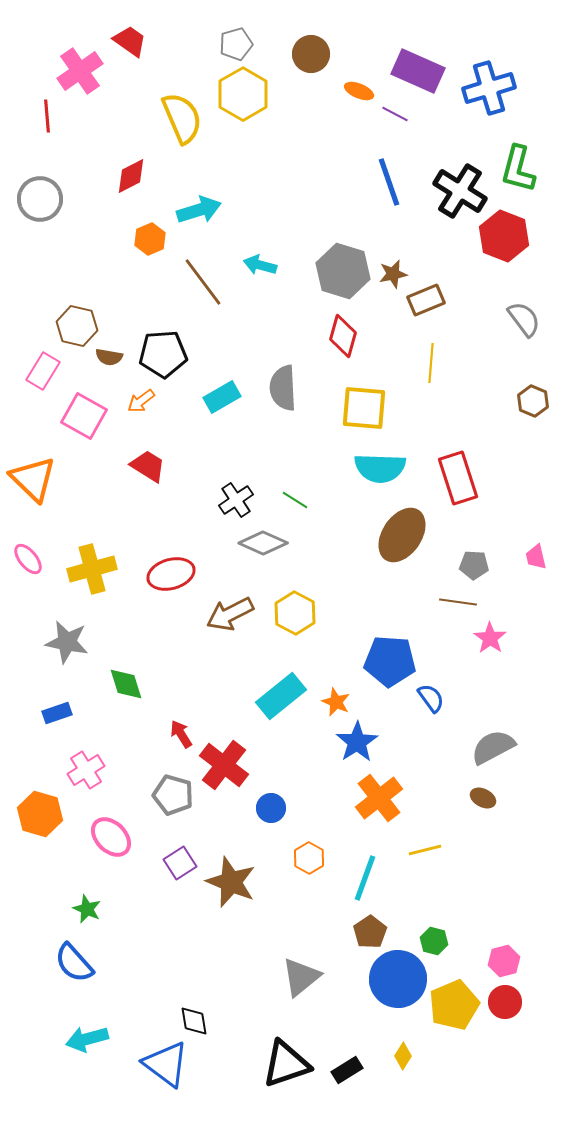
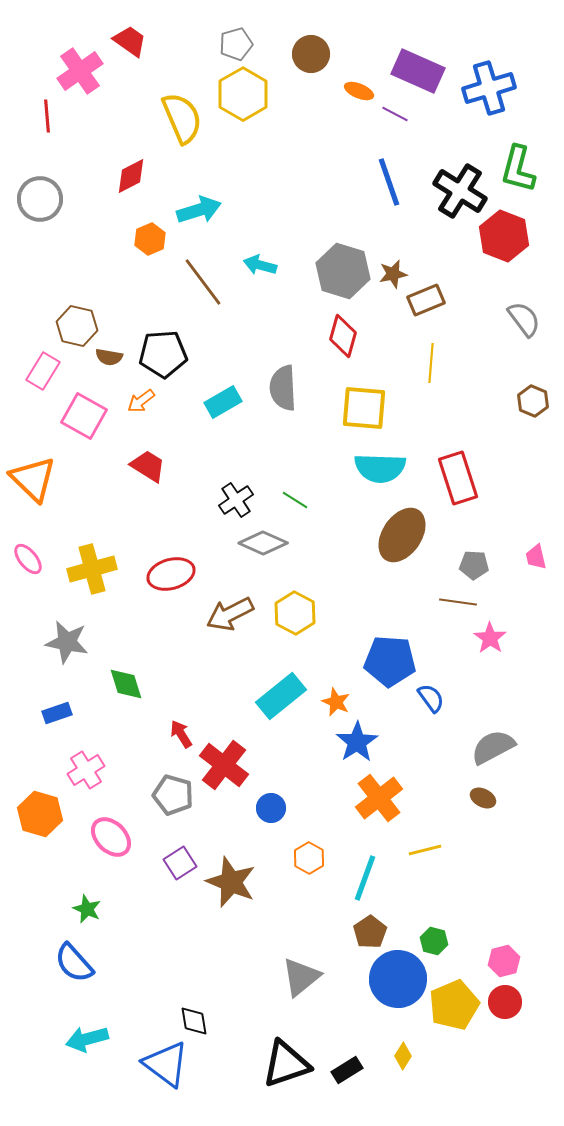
cyan rectangle at (222, 397): moved 1 px right, 5 px down
